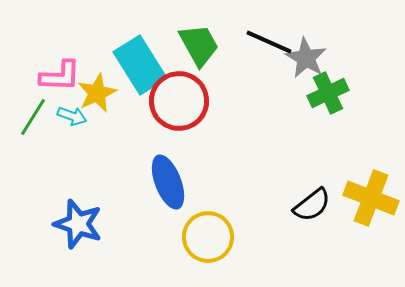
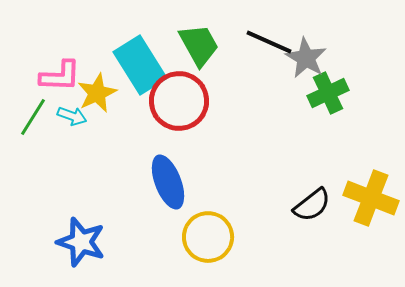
blue star: moved 3 px right, 18 px down
